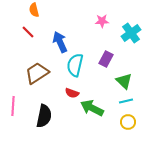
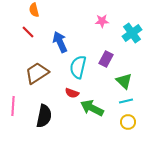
cyan cross: moved 1 px right
cyan semicircle: moved 3 px right, 2 px down
